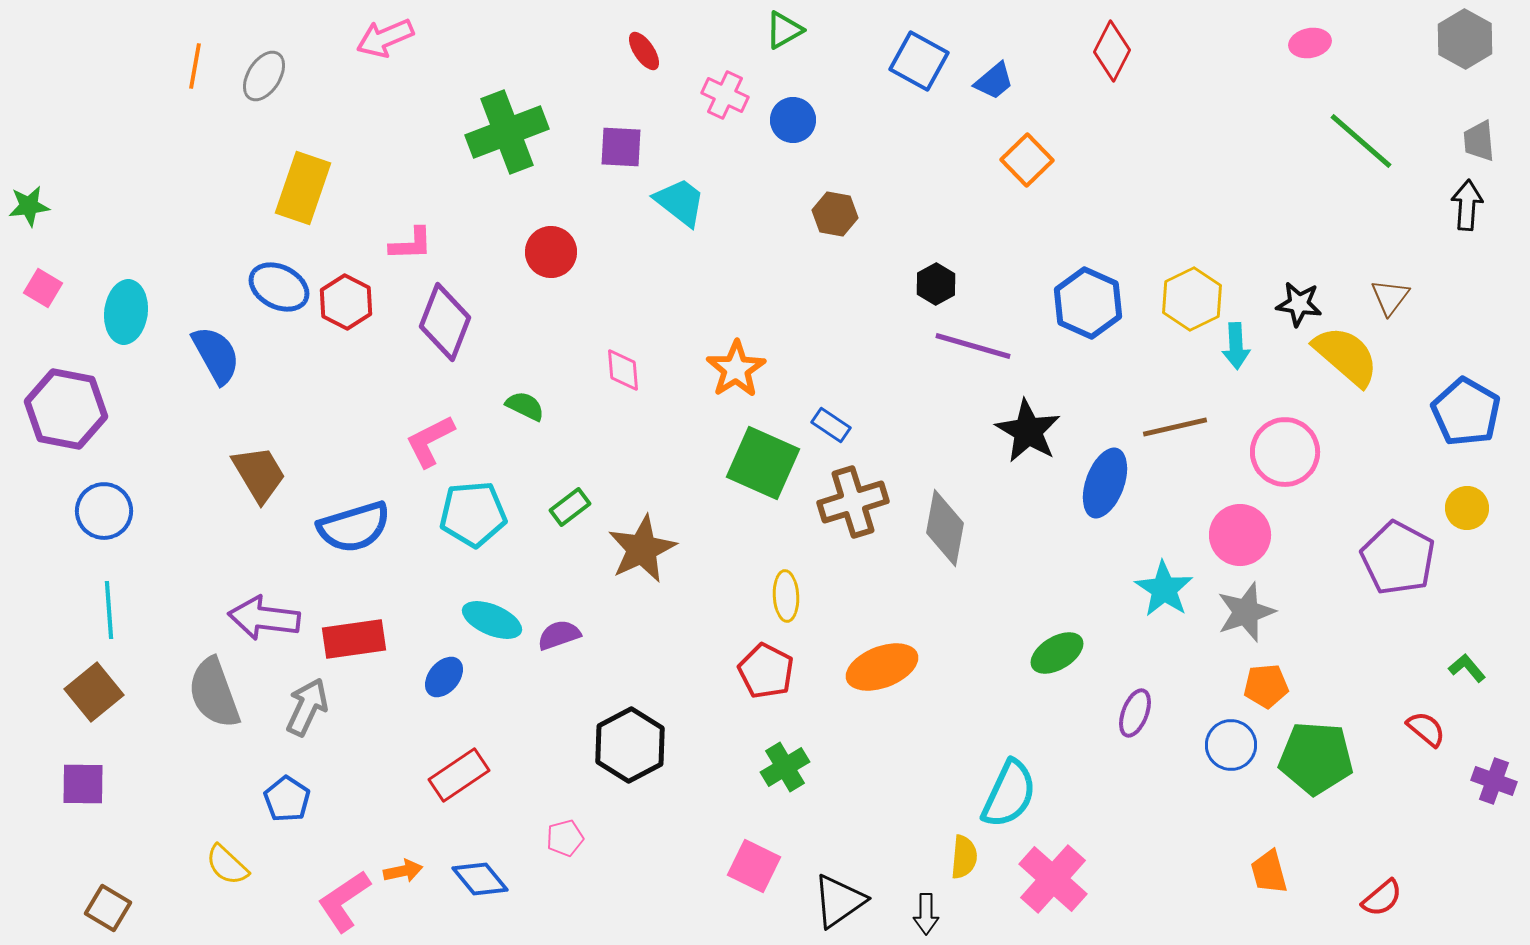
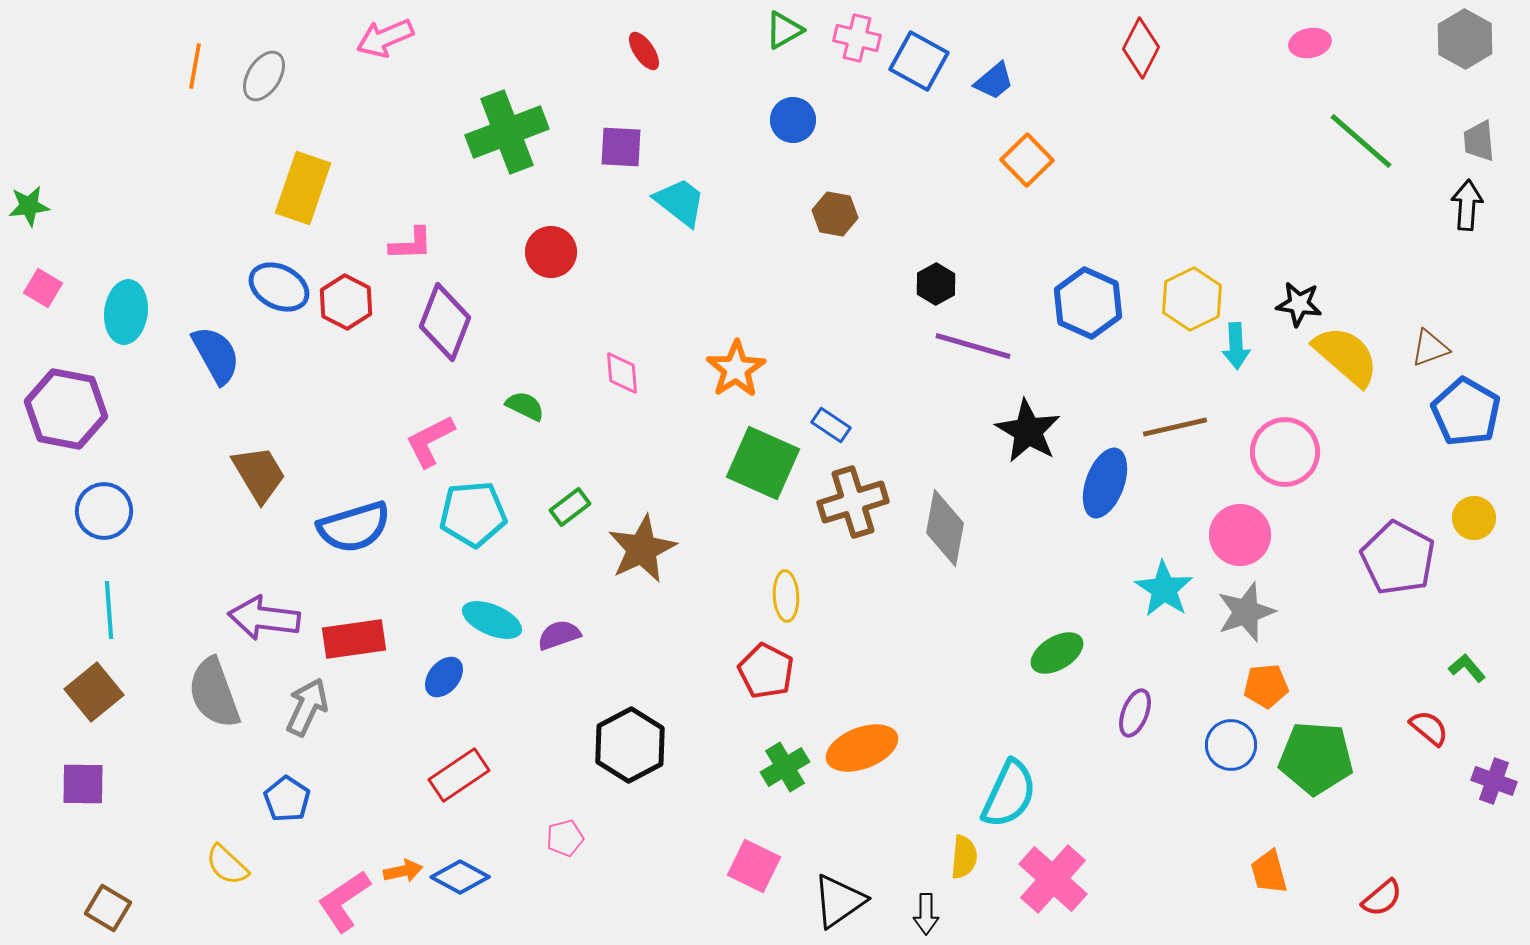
red diamond at (1112, 51): moved 29 px right, 3 px up
pink cross at (725, 95): moved 132 px right, 57 px up; rotated 12 degrees counterclockwise
brown triangle at (1390, 297): moved 40 px right, 51 px down; rotated 33 degrees clockwise
pink diamond at (623, 370): moved 1 px left, 3 px down
yellow circle at (1467, 508): moved 7 px right, 10 px down
orange ellipse at (882, 667): moved 20 px left, 81 px down
red semicircle at (1426, 729): moved 3 px right, 1 px up
blue diamond at (480, 879): moved 20 px left, 2 px up; rotated 22 degrees counterclockwise
